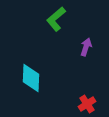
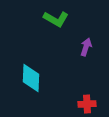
green L-shape: rotated 110 degrees counterclockwise
red cross: rotated 30 degrees clockwise
